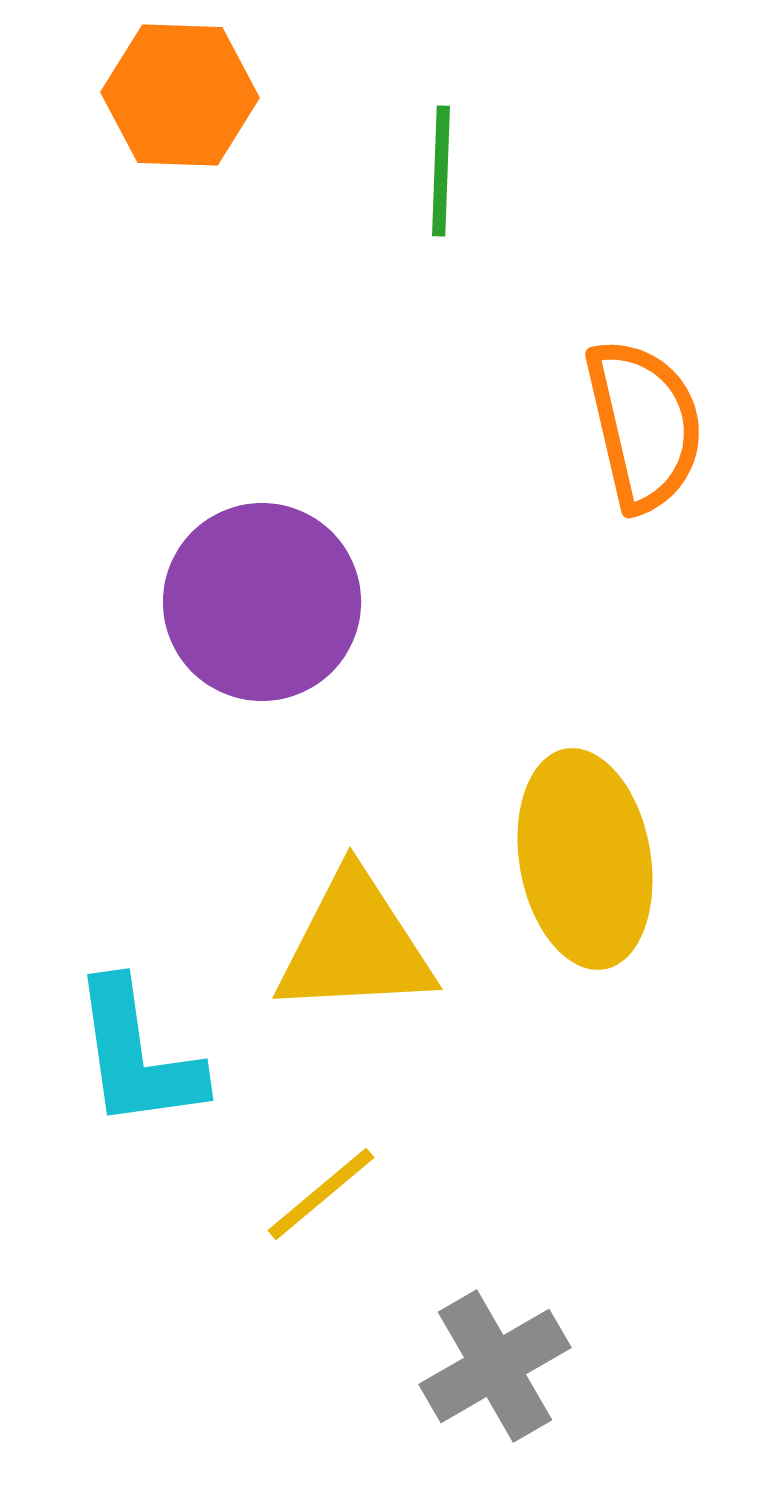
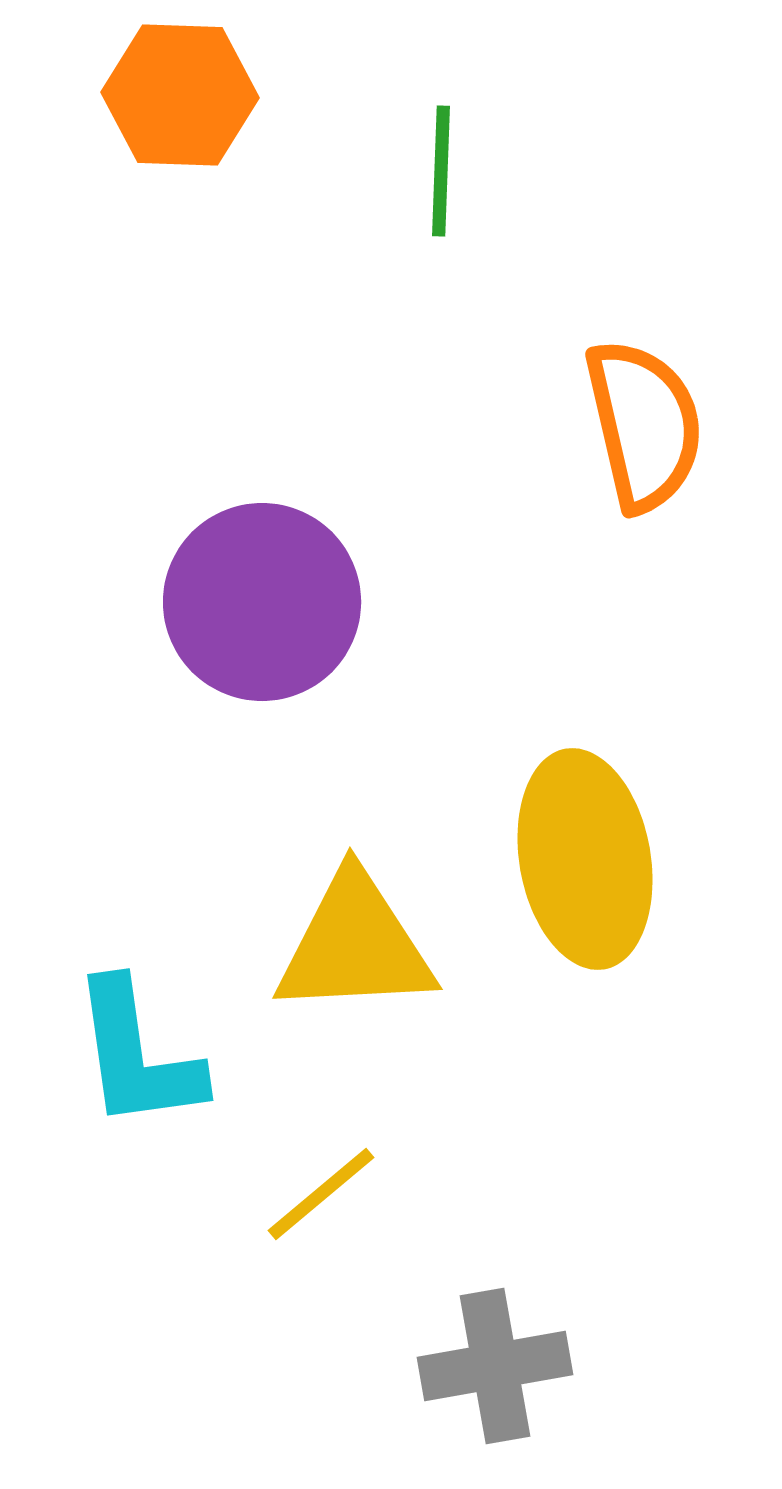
gray cross: rotated 20 degrees clockwise
